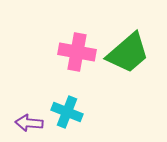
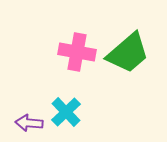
cyan cross: moved 1 px left; rotated 24 degrees clockwise
